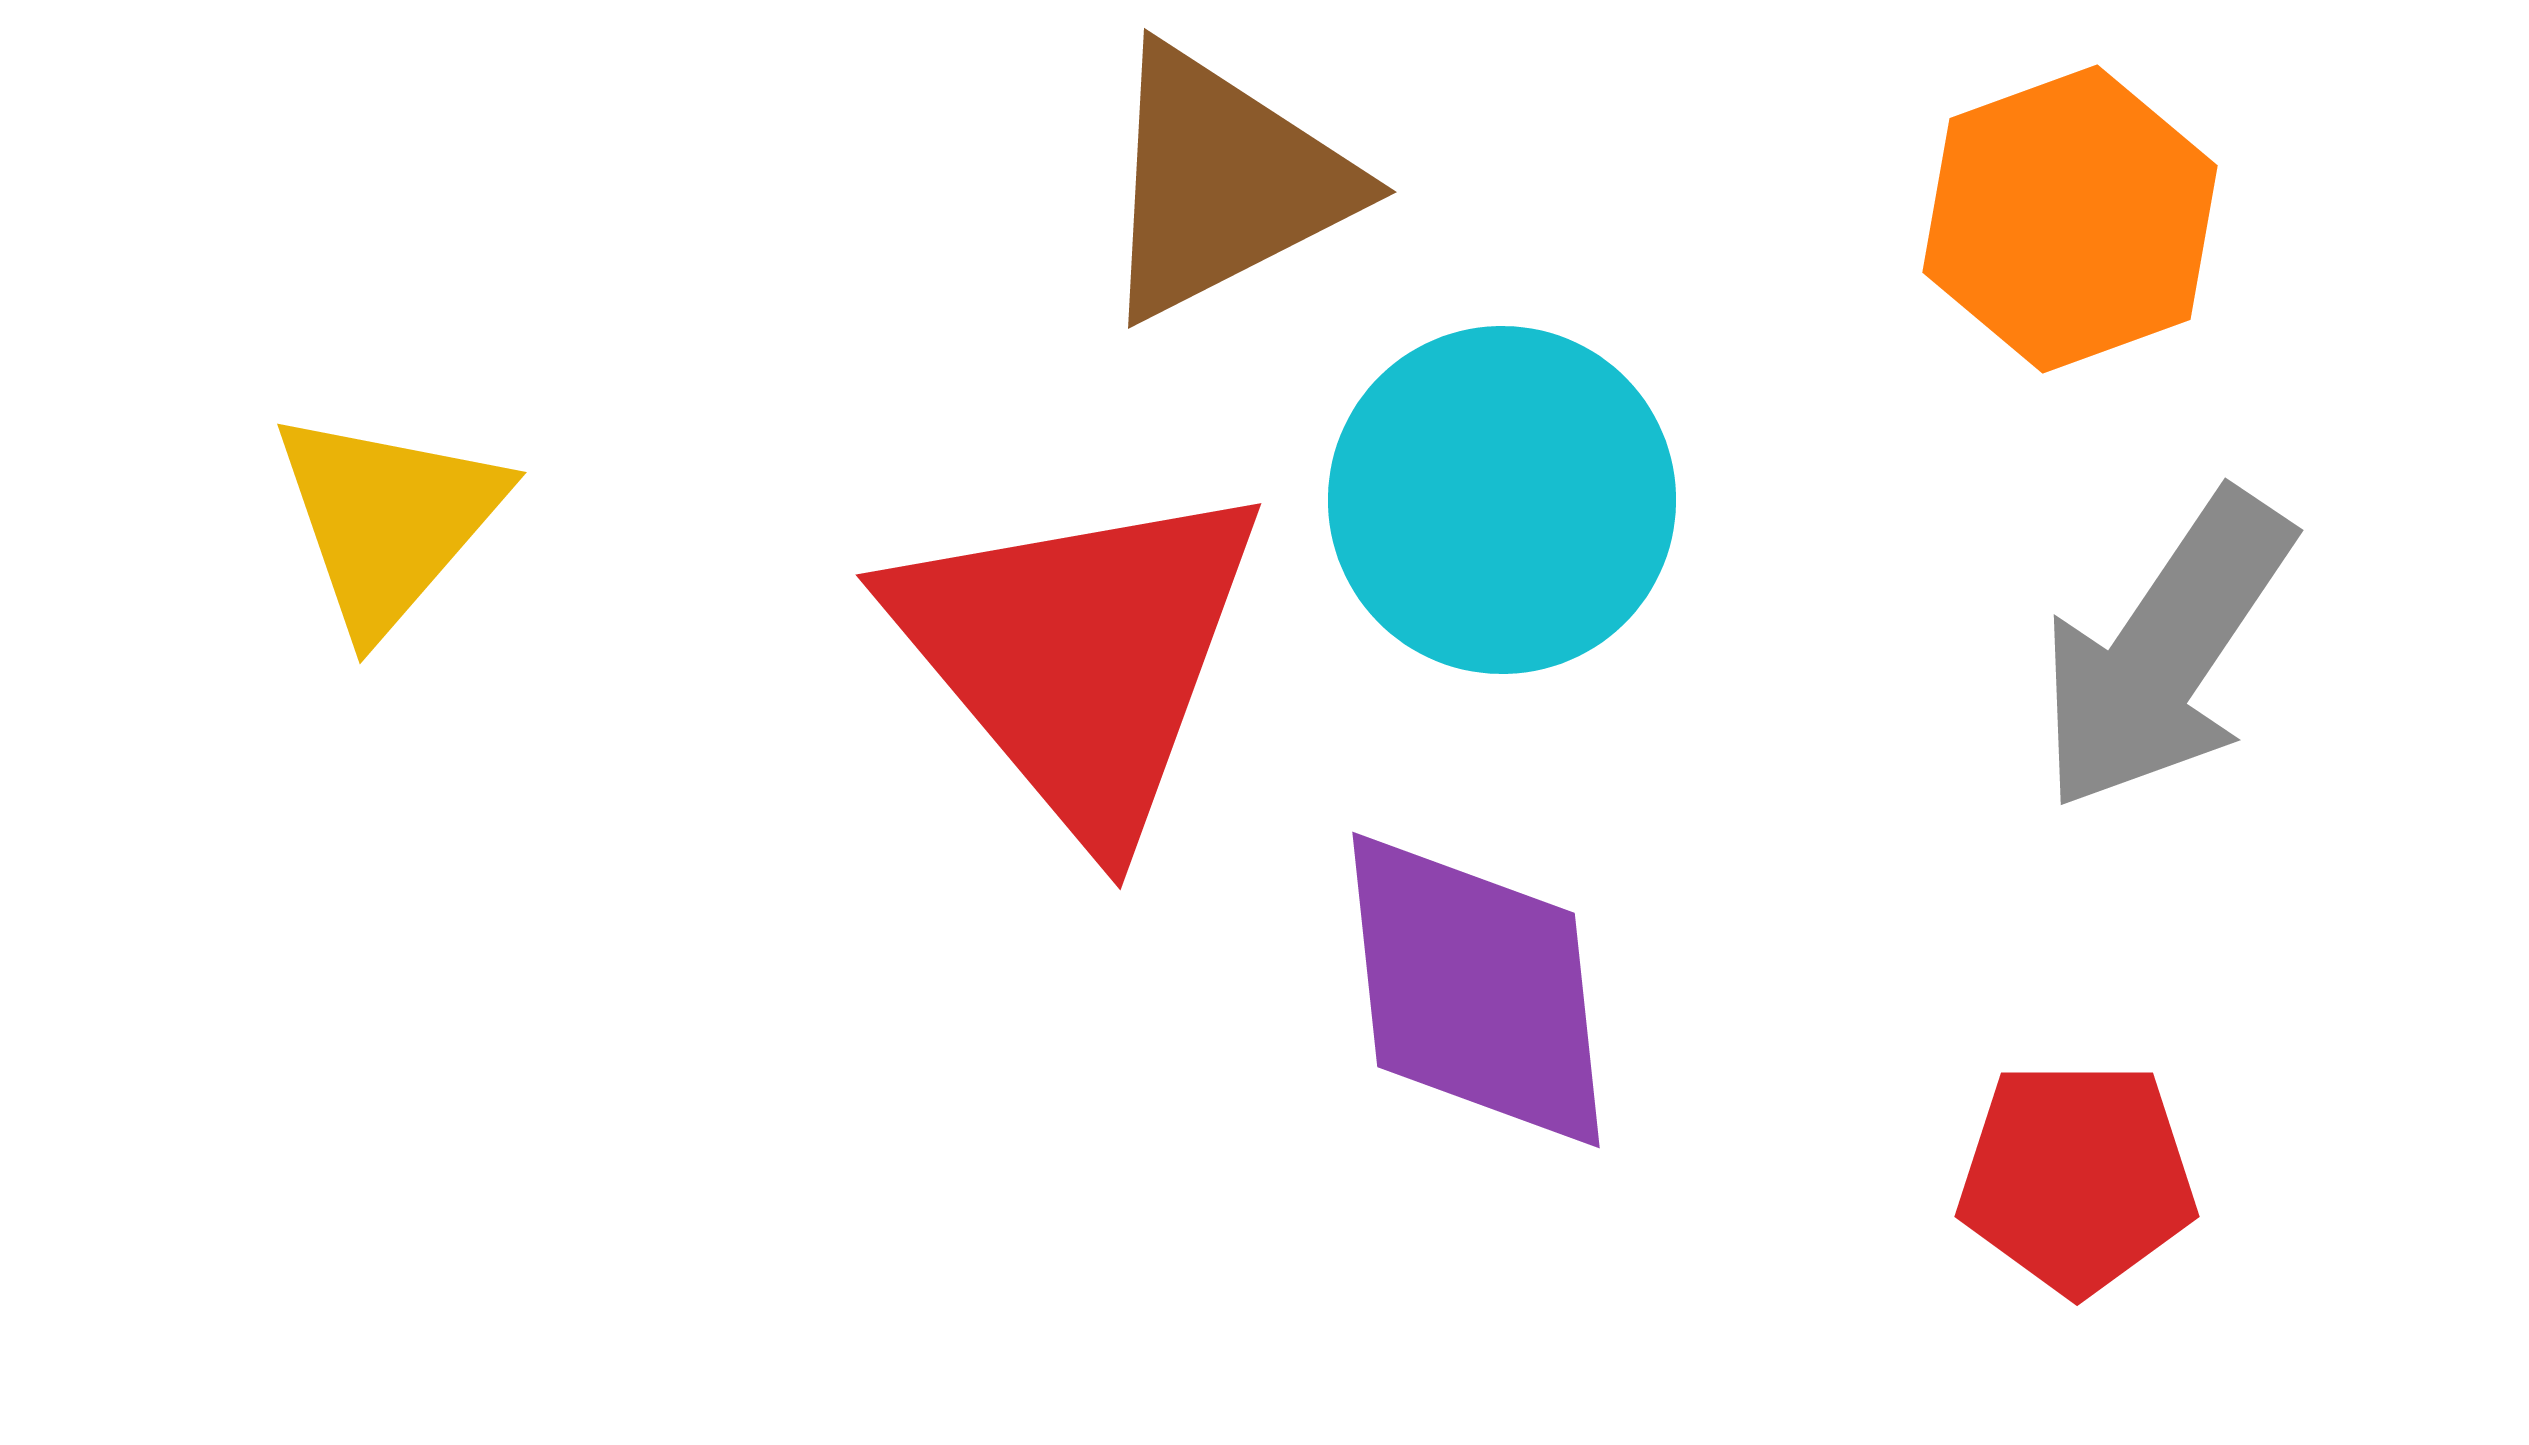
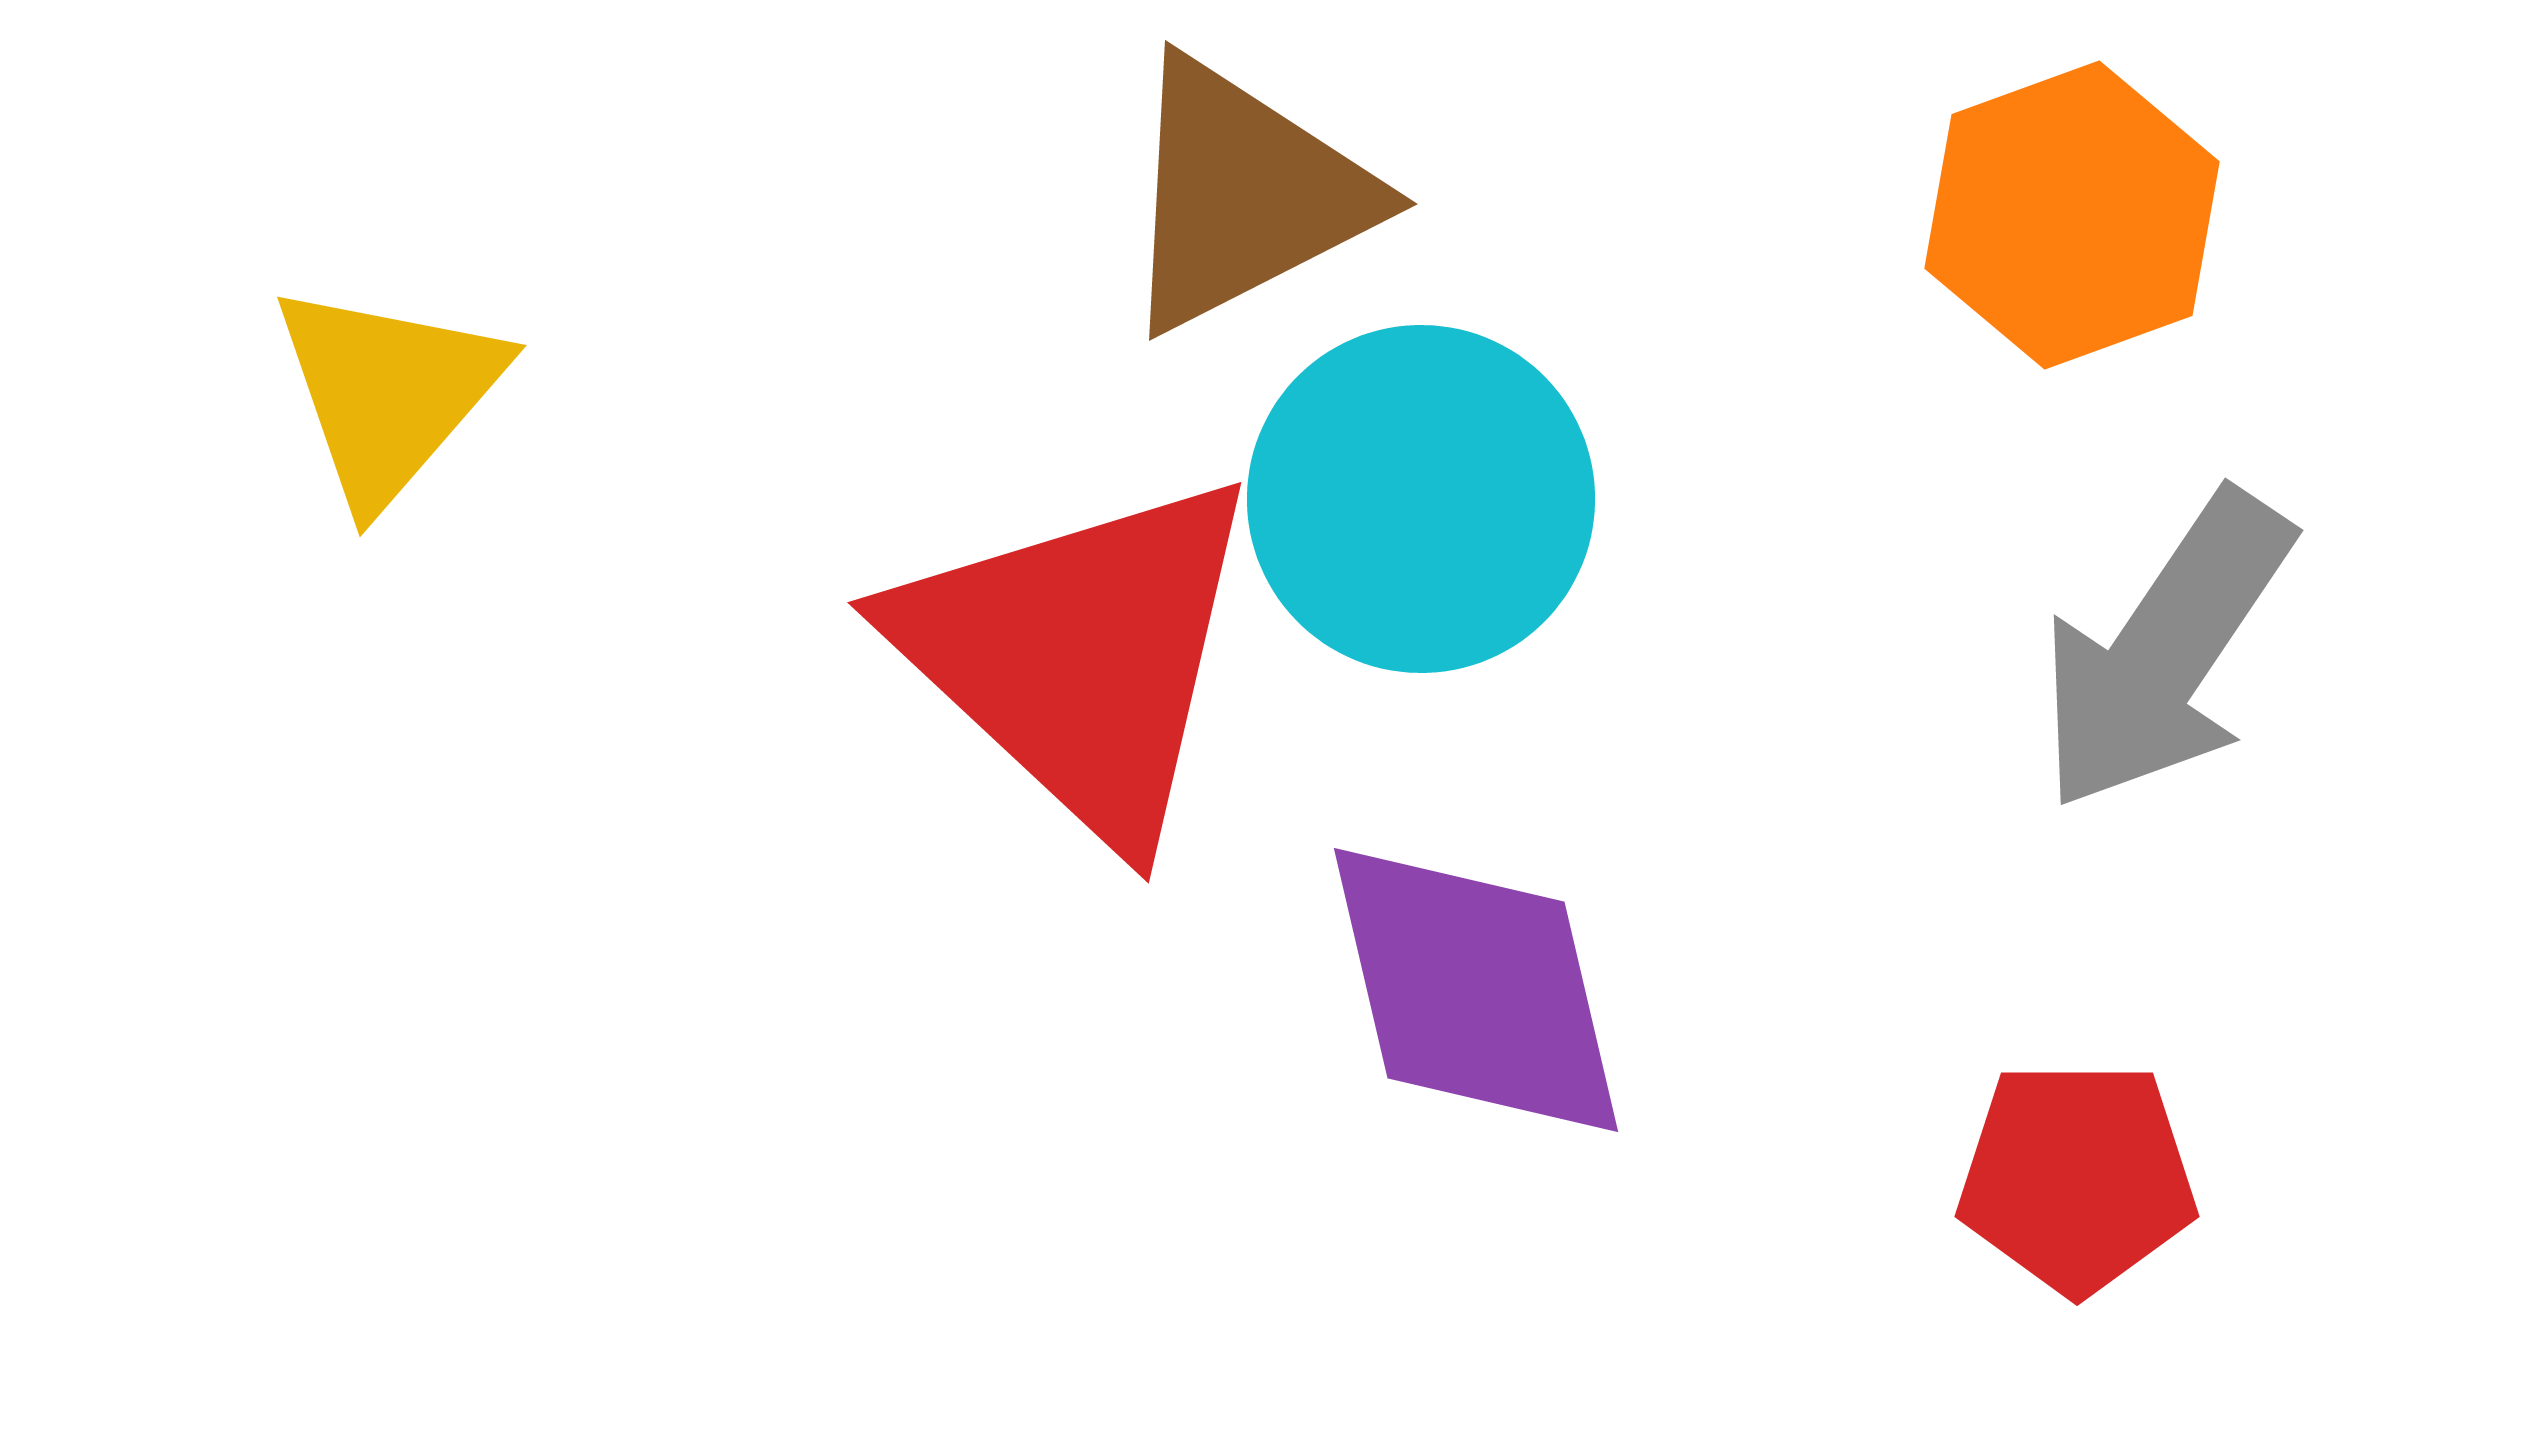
brown triangle: moved 21 px right, 12 px down
orange hexagon: moved 2 px right, 4 px up
cyan circle: moved 81 px left, 1 px up
yellow triangle: moved 127 px up
red triangle: rotated 7 degrees counterclockwise
purple diamond: rotated 7 degrees counterclockwise
